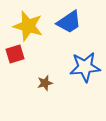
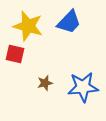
blue trapezoid: rotated 12 degrees counterclockwise
red square: rotated 30 degrees clockwise
blue star: moved 2 px left, 20 px down
